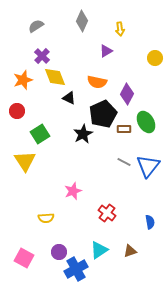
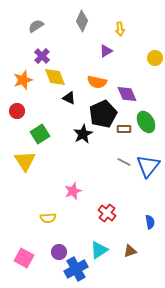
purple diamond: rotated 50 degrees counterclockwise
yellow semicircle: moved 2 px right
